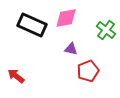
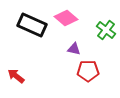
pink diamond: rotated 50 degrees clockwise
purple triangle: moved 3 px right
red pentagon: rotated 20 degrees clockwise
